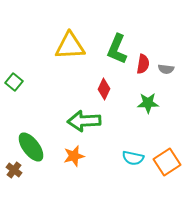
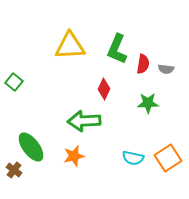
orange square: moved 1 px right, 4 px up
